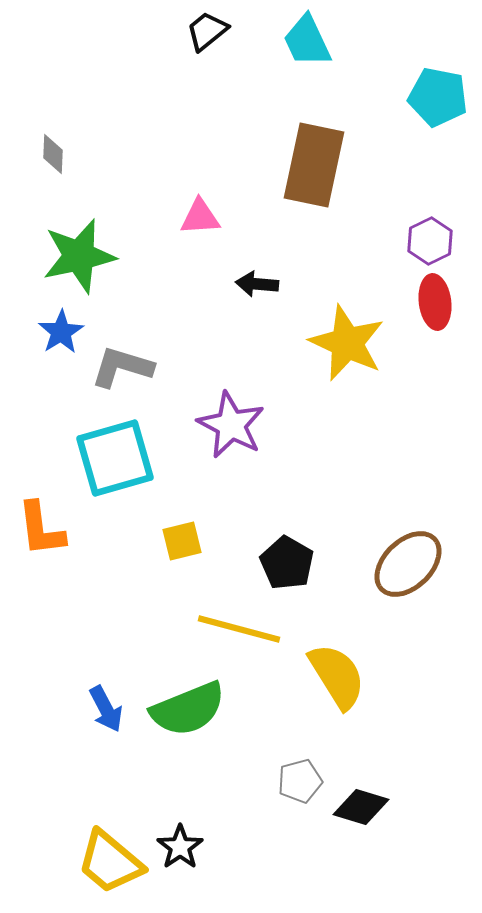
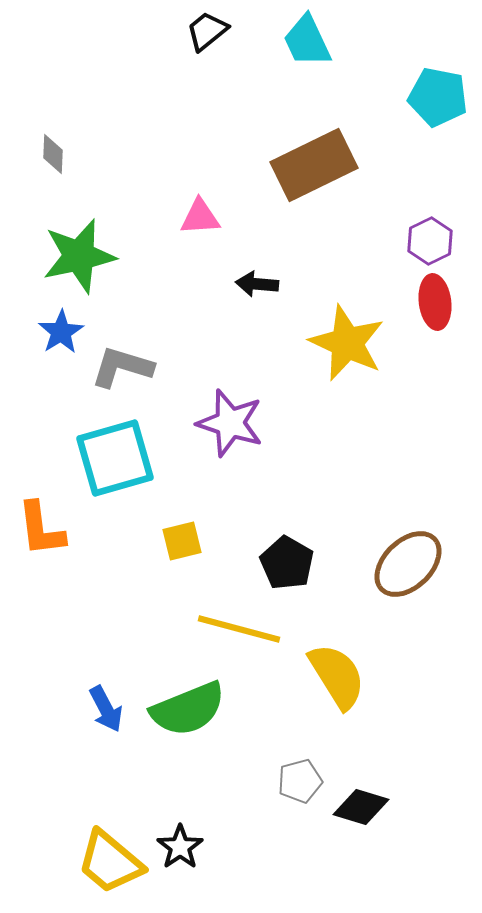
brown rectangle: rotated 52 degrees clockwise
purple star: moved 1 px left, 2 px up; rotated 10 degrees counterclockwise
